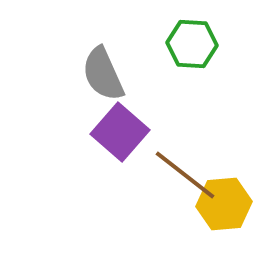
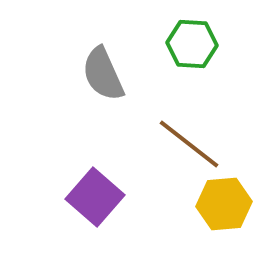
purple square: moved 25 px left, 65 px down
brown line: moved 4 px right, 31 px up
